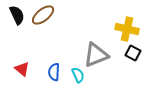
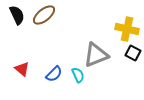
brown ellipse: moved 1 px right
blue semicircle: moved 2 px down; rotated 138 degrees counterclockwise
